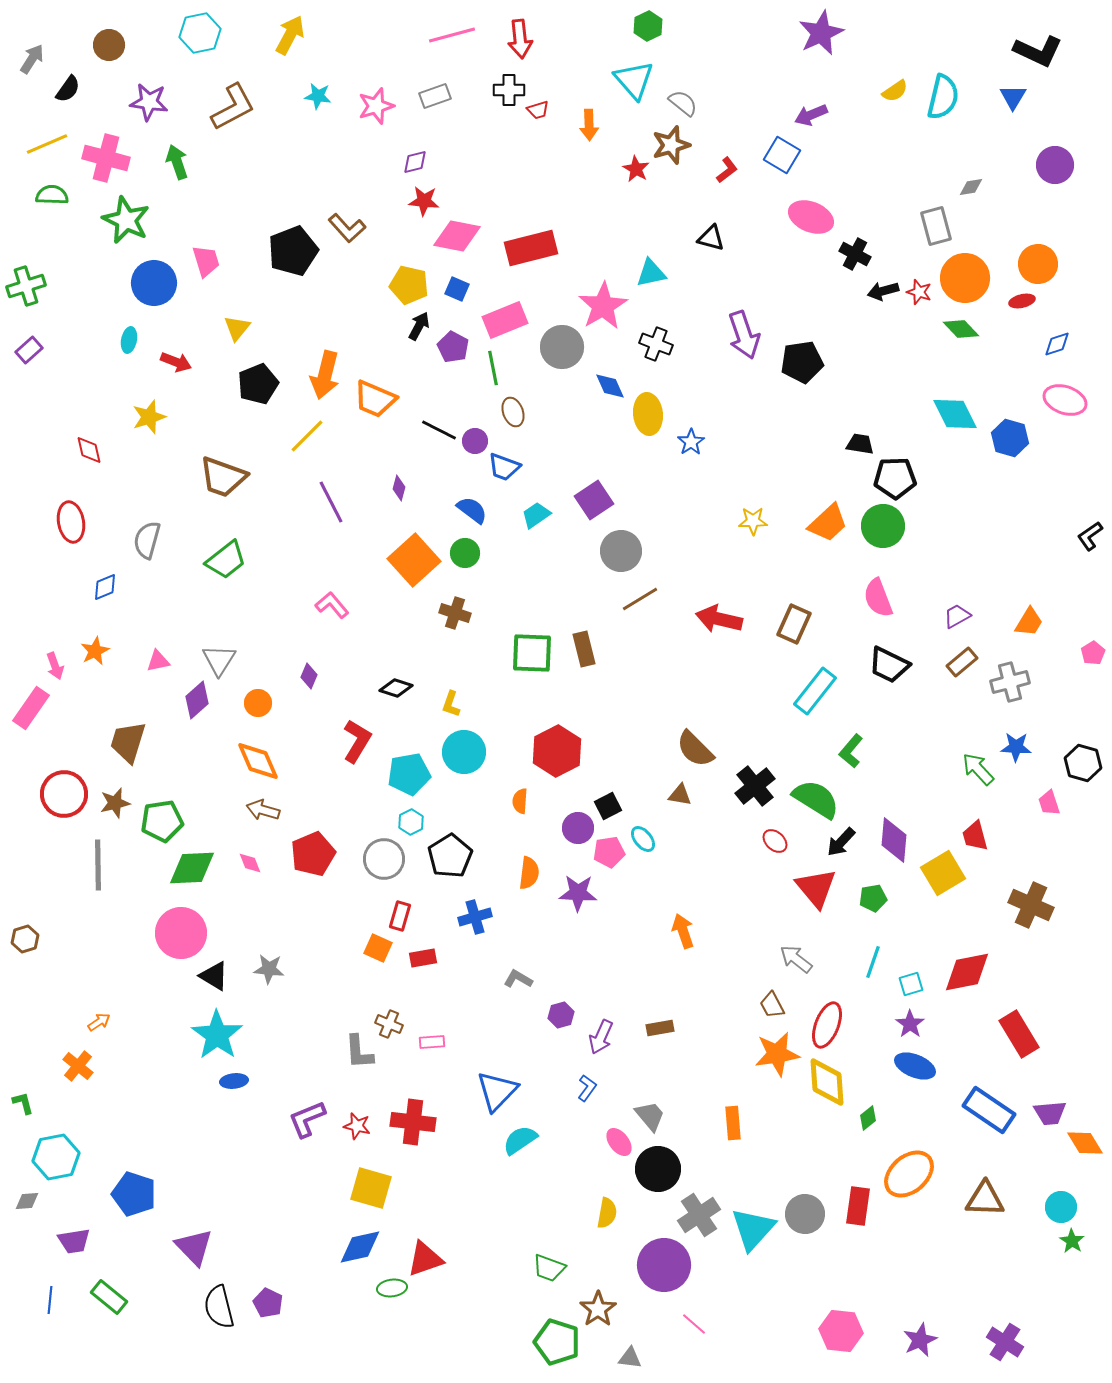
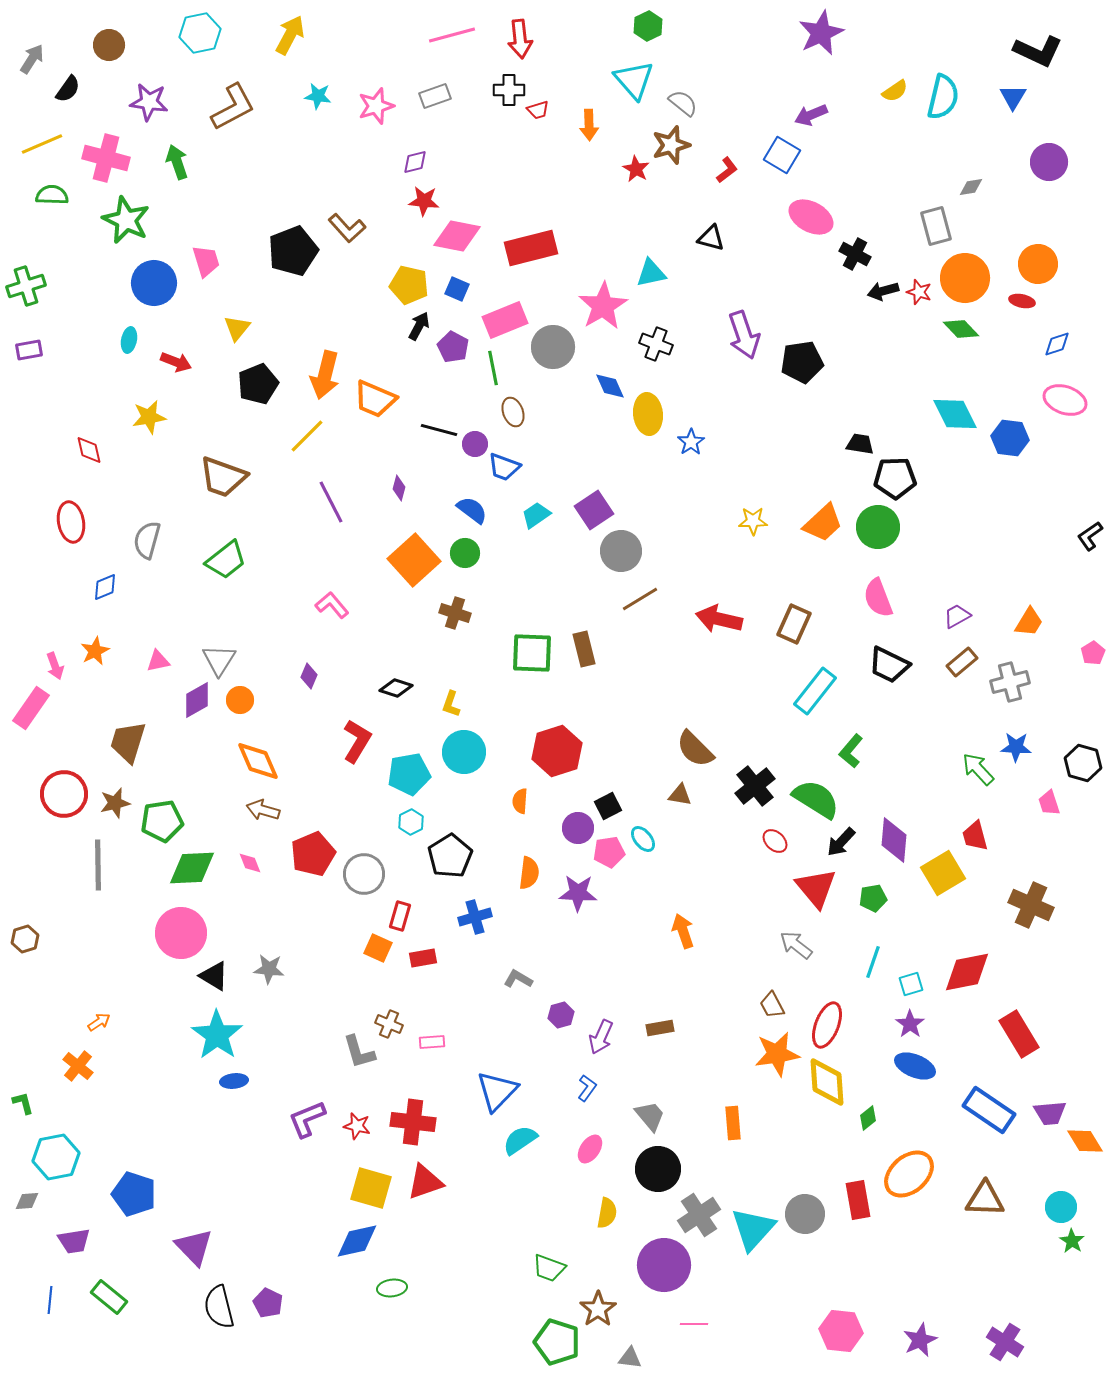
yellow line at (47, 144): moved 5 px left
purple circle at (1055, 165): moved 6 px left, 3 px up
pink ellipse at (811, 217): rotated 6 degrees clockwise
red ellipse at (1022, 301): rotated 25 degrees clockwise
gray circle at (562, 347): moved 9 px left
purple rectangle at (29, 350): rotated 32 degrees clockwise
yellow star at (149, 417): rotated 8 degrees clockwise
black line at (439, 430): rotated 12 degrees counterclockwise
blue hexagon at (1010, 438): rotated 9 degrees counterclockwise
purple circle at (475, 441): moved 3 px down
purple square at (594, 500): moved 10 px down
orange trapezoid at (828, 523): moved 5 px left
green circle at (883, 526): moved 5 px left, 1 px down
purple diamond at (197, 700): rotated 12 degrees clockwise
orange circle at (258, 703): moved 18 px left, 3 px up
red hexagon at (557, 751): rotated 9 degrees clockwise
gray circle at (384, 859): moved 20 px left, 15 px down
gray arrow at (796, 959): moved 14 px up
gray L-shape at (359, 1052): rotated 12 degrees counterclockwise
pink ellipse at (619, 1142): moved 29 px left, 7 px down; rotated 72 degrees clockwise
orange diamond at (1085, 1143): moved 2 px up
red rectangle at (858, 1206): moved 6 px up; rotated 18 degrees counterclockwise
blue diamond at (360, 1247): moved 3 px left, 6 px up
red triangle at (425, 1259): moved 77 px up
pink line at (694, 1324): rotated 40 degrees counterclockwise
